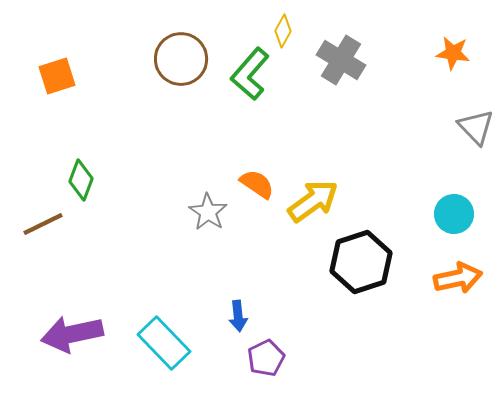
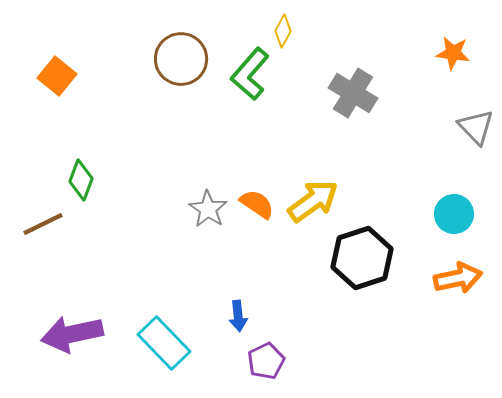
gray cross: moved 12 px right, 33 px down
orange square: rotated 33 degrees counterclockwise
orange semicircle: moved 20 px down
gray star: moved 3 px up
black hexagon: moved 1 px right, 4 px up
purple pentagon: moved 3 px down
